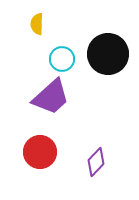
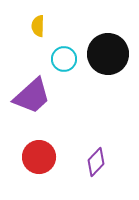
yellow semicircle: moved 1 px right, 2 px down
cyan circle: moved 2 px right
purple trapezoid: moved 19 px left, 1 px up
red circle: moved 1 px left, 5 px down
